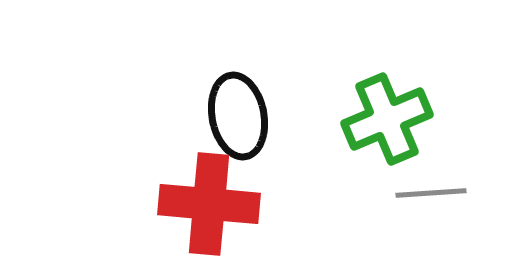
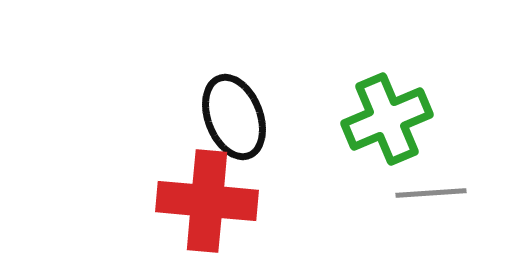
black ellipse: moved 4 px left, 1 px down; rotated 10 degrees counterclockwise
red cross: moved 2 px left, 3 px up
